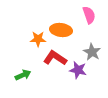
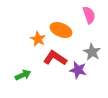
orange ellipse: rotated 15 degrees clockwise
orange star: rotated 28 degrees clockwise
